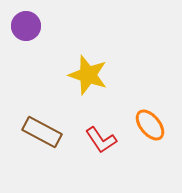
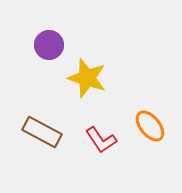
purple circle: moved 23 px right, 19 px down
yellow star: moved 1 px left, 3 px down
orange ellipse: moved 1 px down
